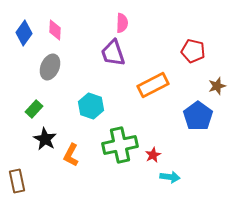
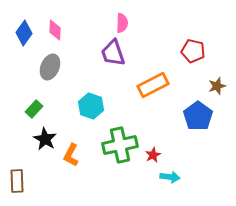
brown rectangle: rotated 10 degrees clockwise
